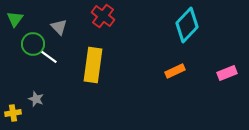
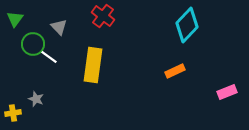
pink rectangle: moved 19 px down
